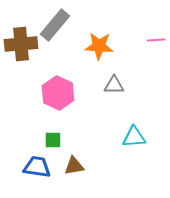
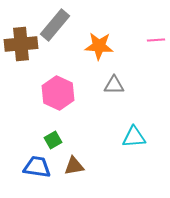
green square: rotated 30 degrees counterclockwise
